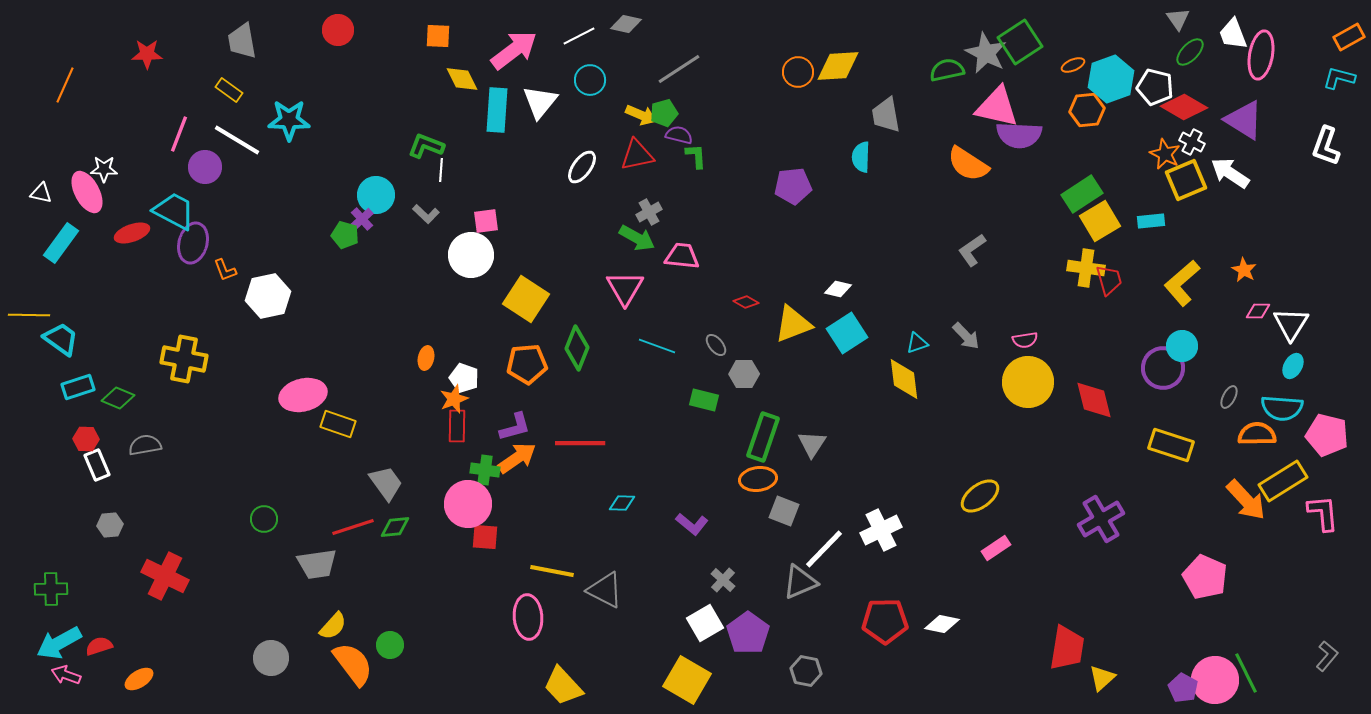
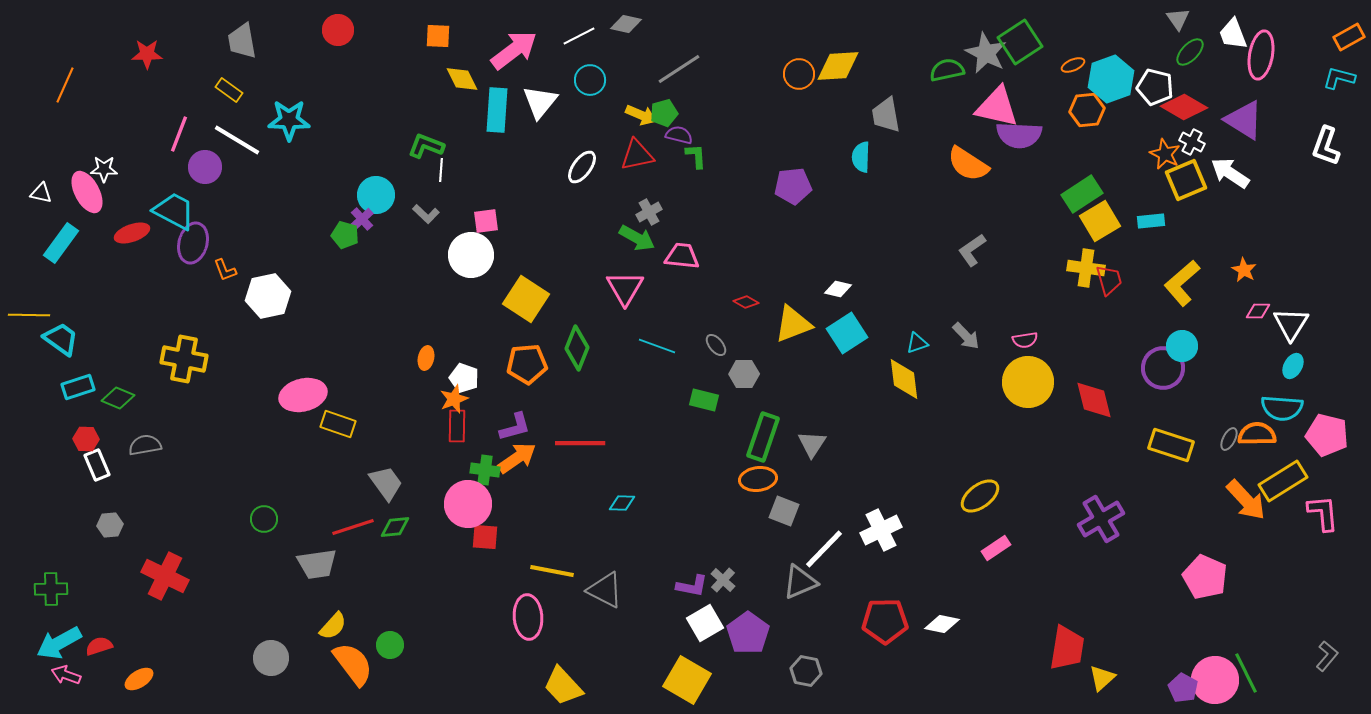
orange circle at (798, 72): moved 1 px right, 2 px down
gray ellipse at (1229, 397): moved 42 px down
purple L-shape at (692, 524): moved 62 px down; rotated 28 degrees counterclockwise
